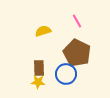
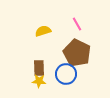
pink line: moved 3 px down
yellow star: moved 1 px right, 1 px up
